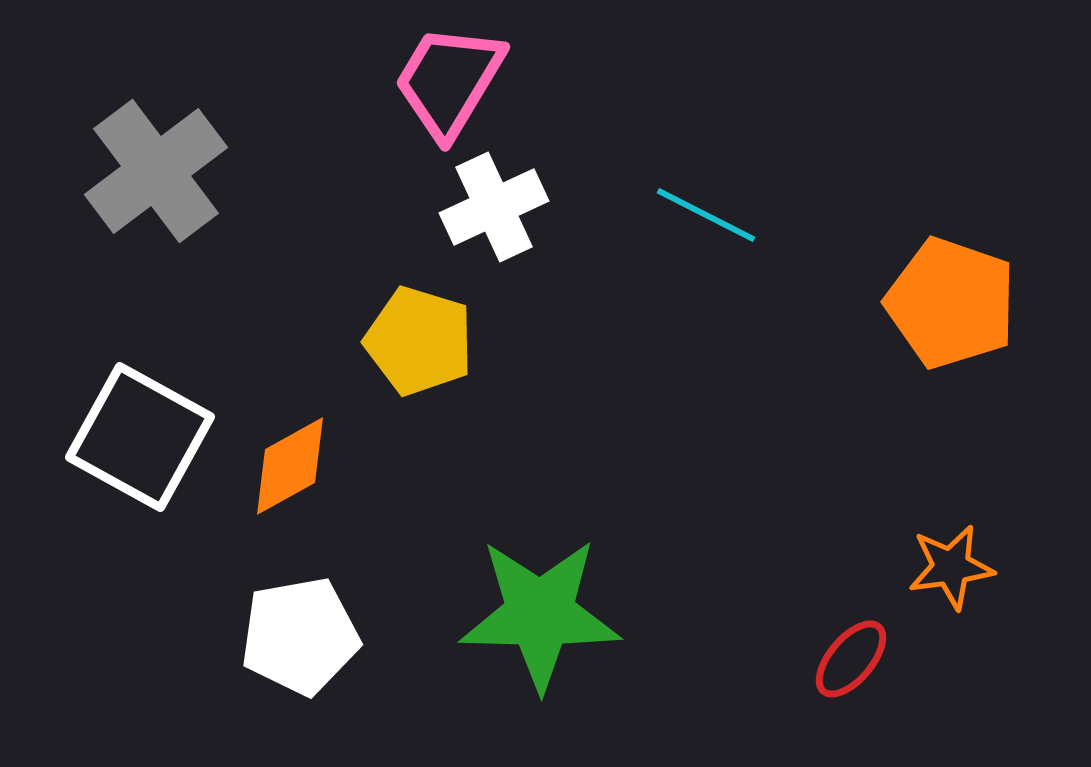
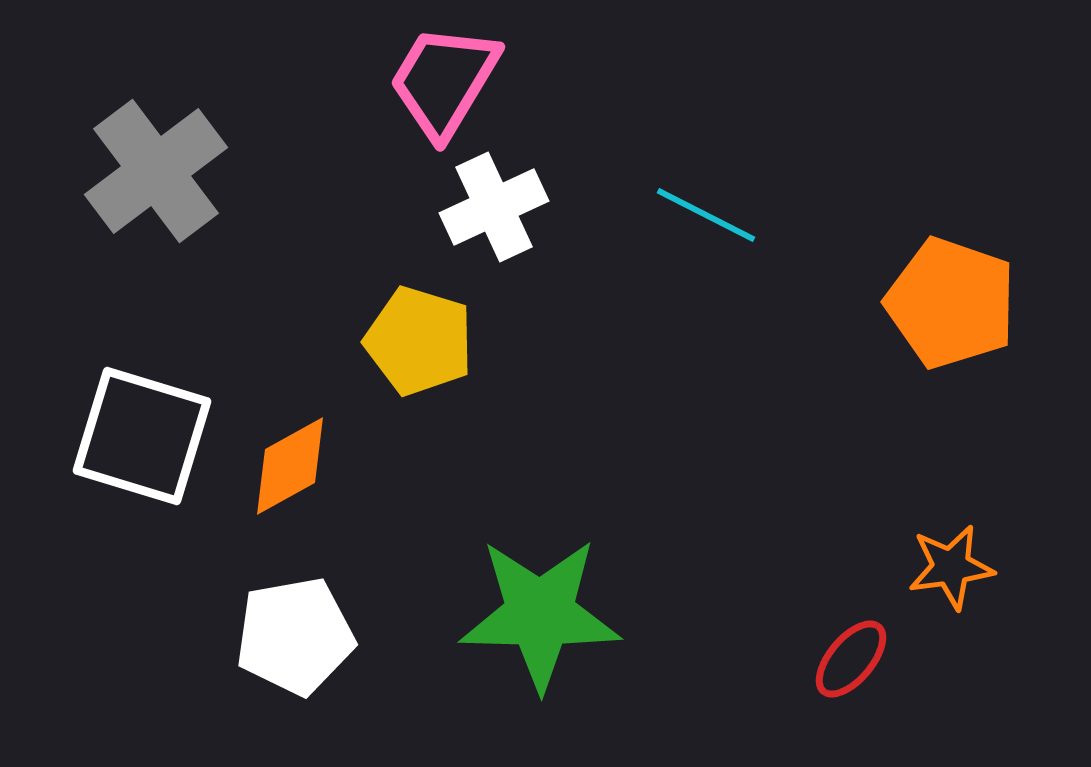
pink trapezoid: moved 5 px left
white square: moved 2 px right, 1 px up; rotated 12 degrees counterclockwise
white pentagon: moved 5 px left
